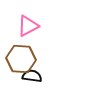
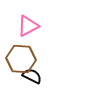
black semicircle: rotated 18 degrees clockwise
